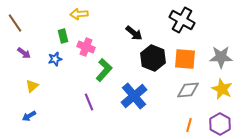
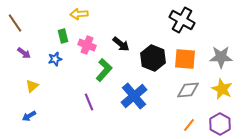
black arrow: moved 13 px left, 11 px down
pink cross: moved 1 px right, 2 px up
orange line: rotated 24 degrees clockwise
